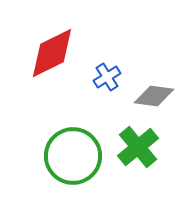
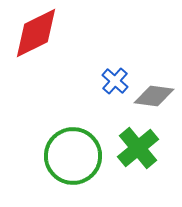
red diamond: moved 16 px left, 20 px up
blue cross: moved 8 px right, 4 px down; rotated 16 degrees counterclockwise
green cross: moved 1 px down
